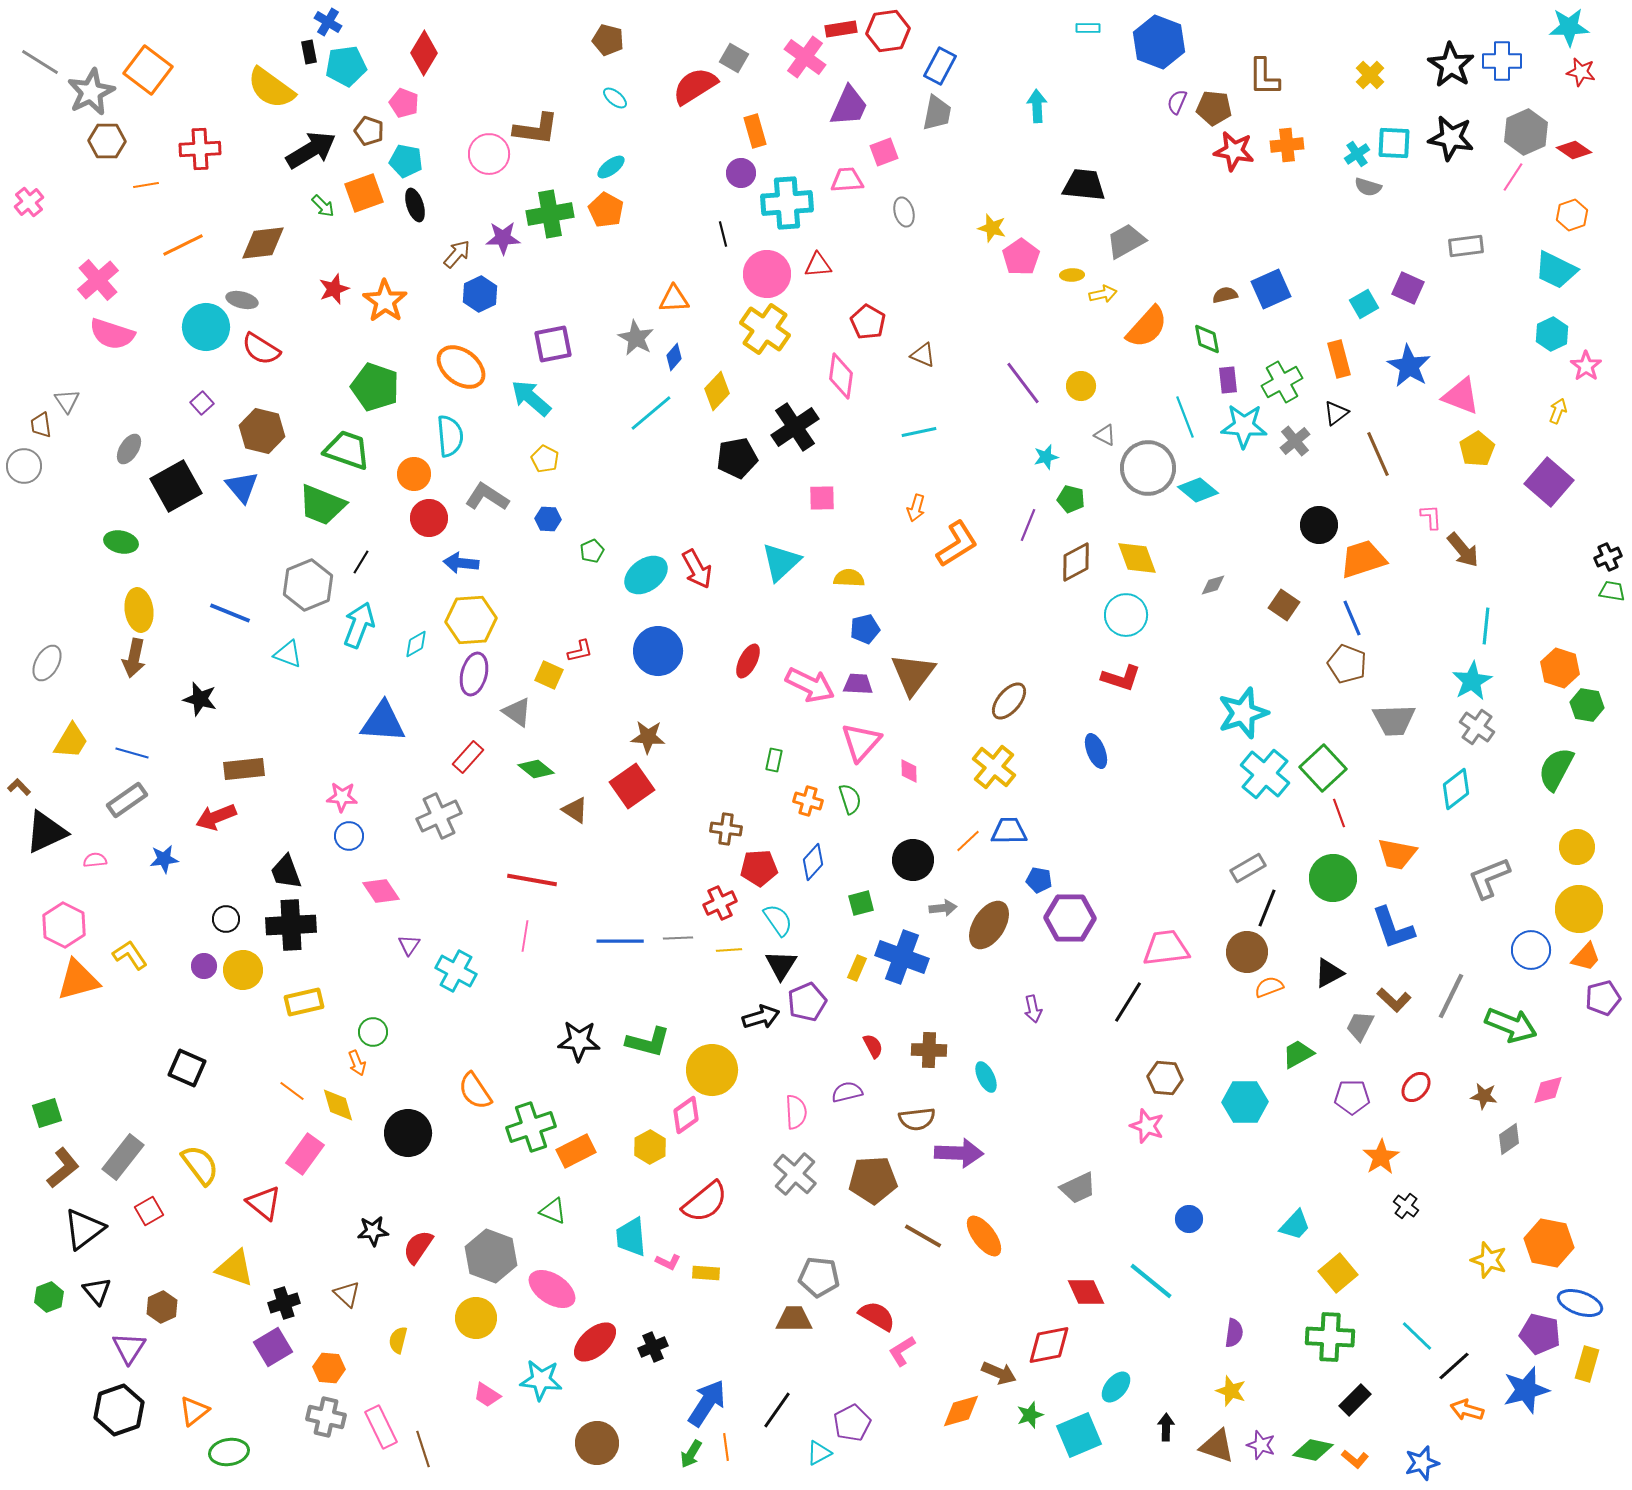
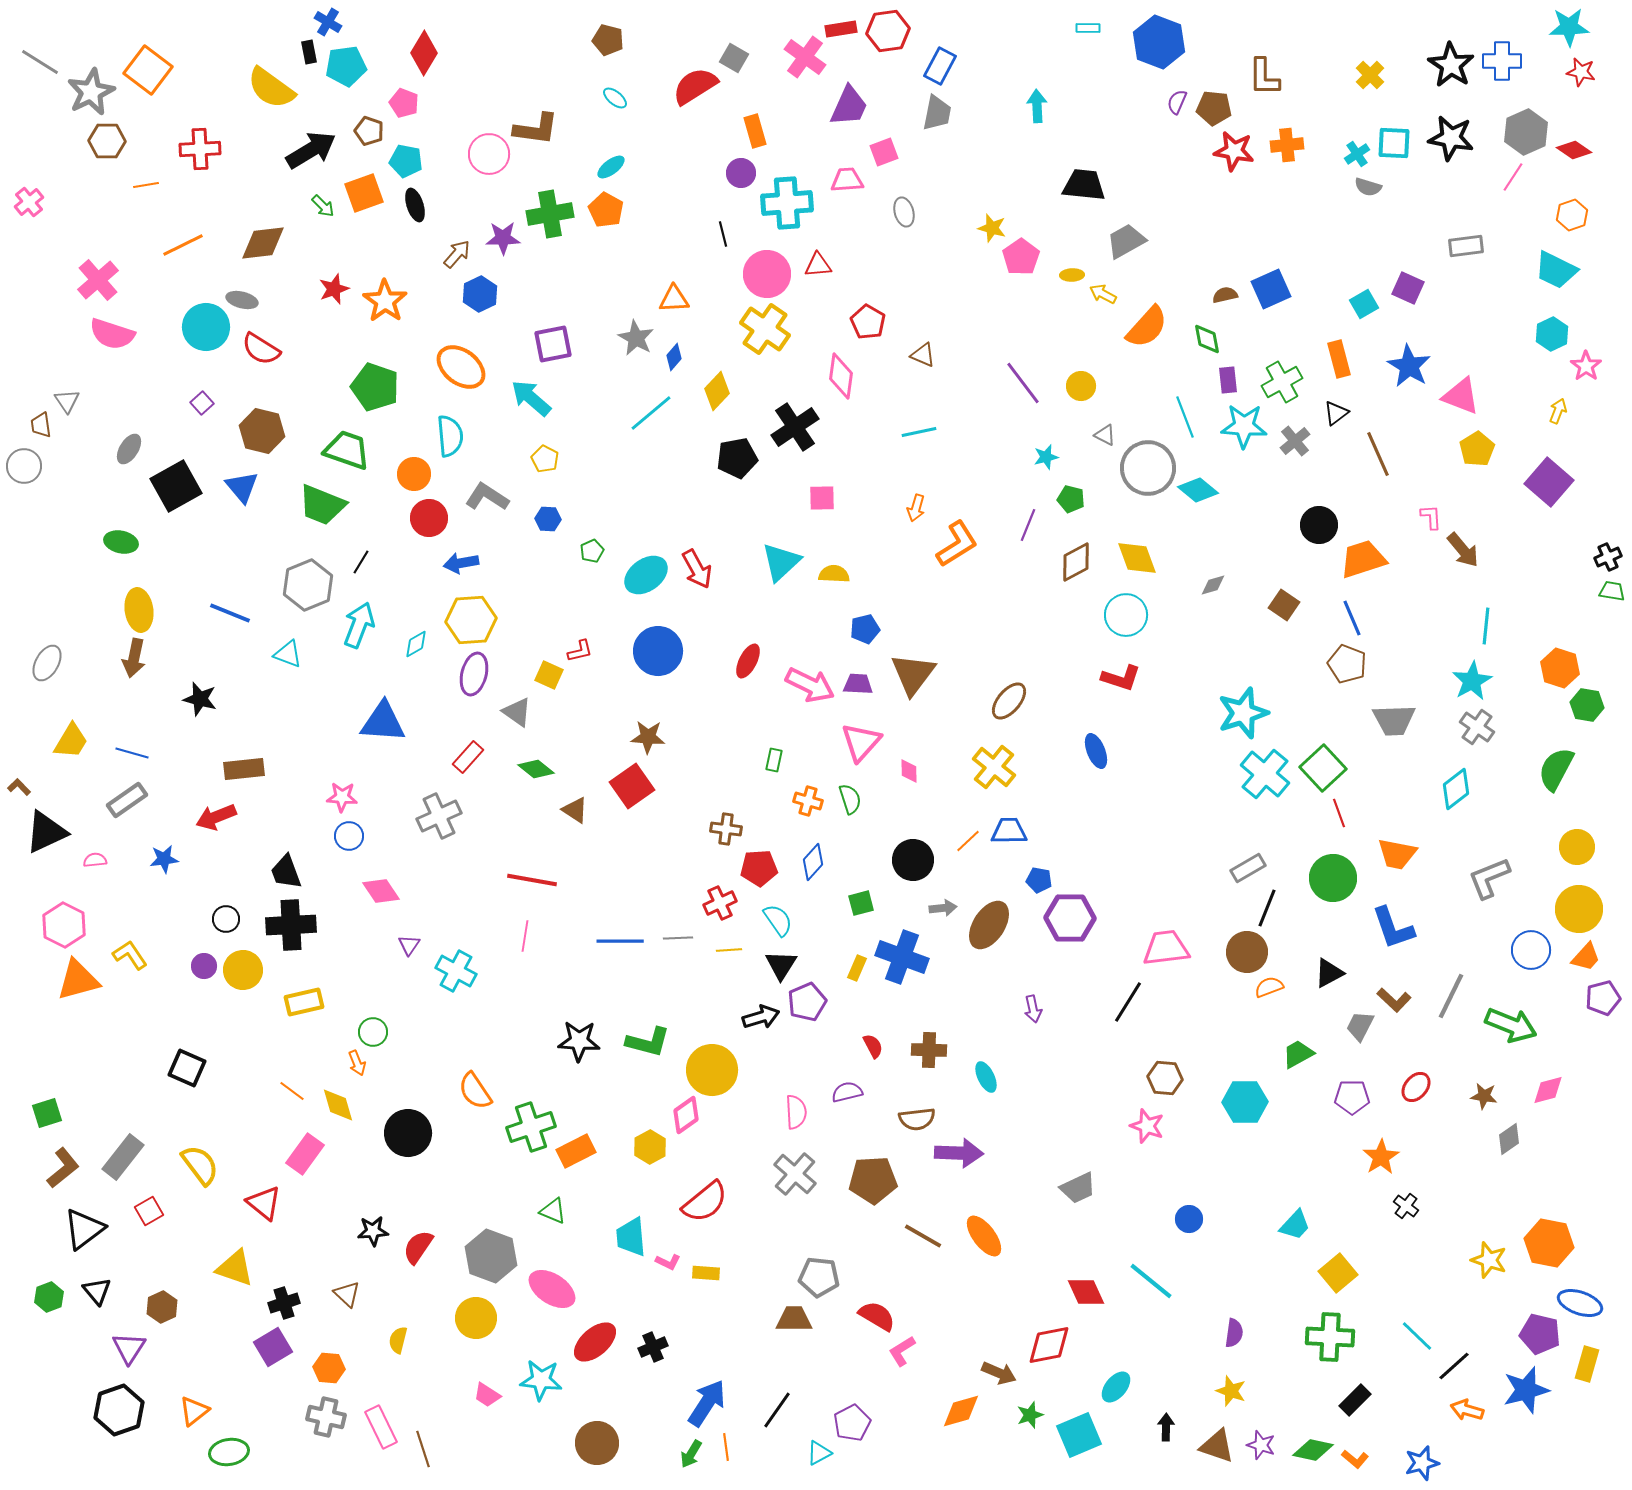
yellow arrow at (1103, 294): rotated 140 degrees counterclockwise
blue arrow at (461, 563): rotated 16 degrees counterclockwise
yellow semicircle at (849, 578): moved 15 px left, 4 px up
